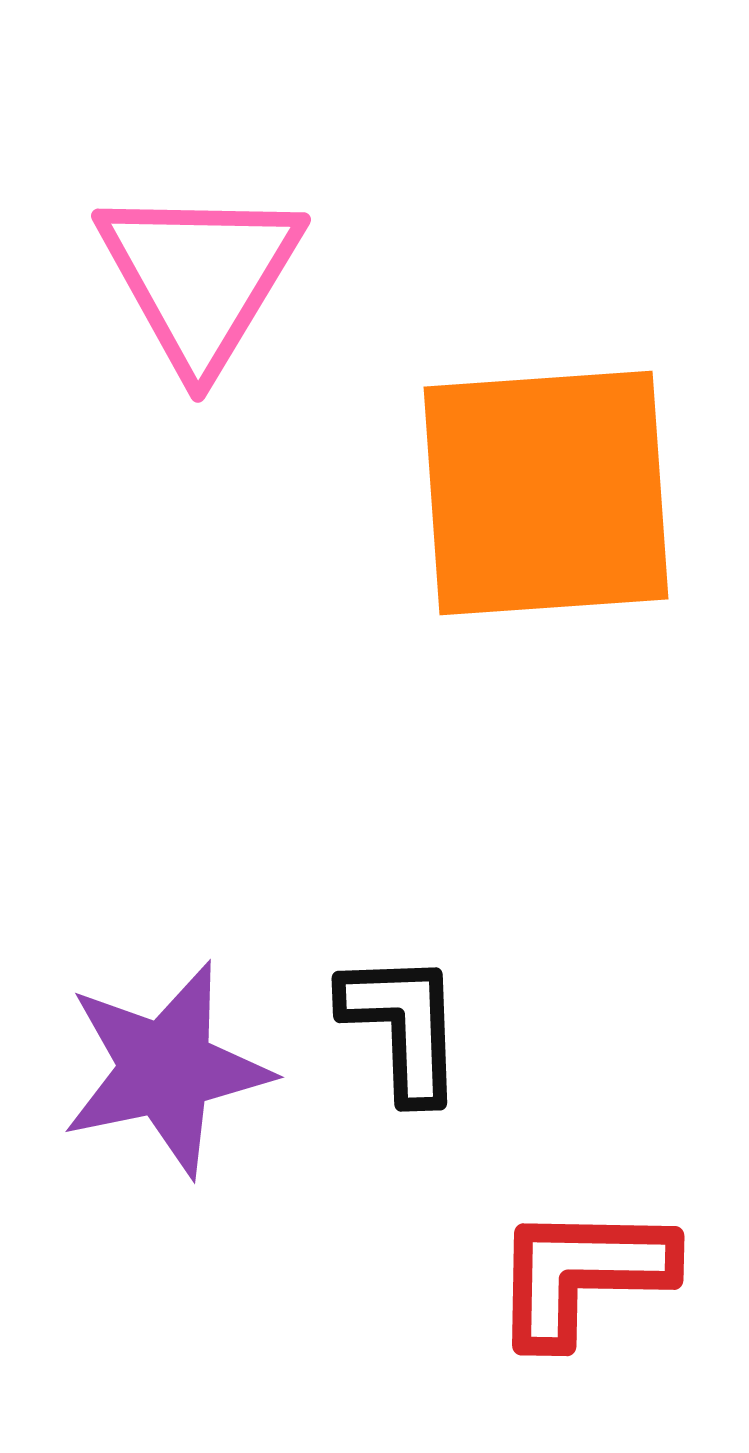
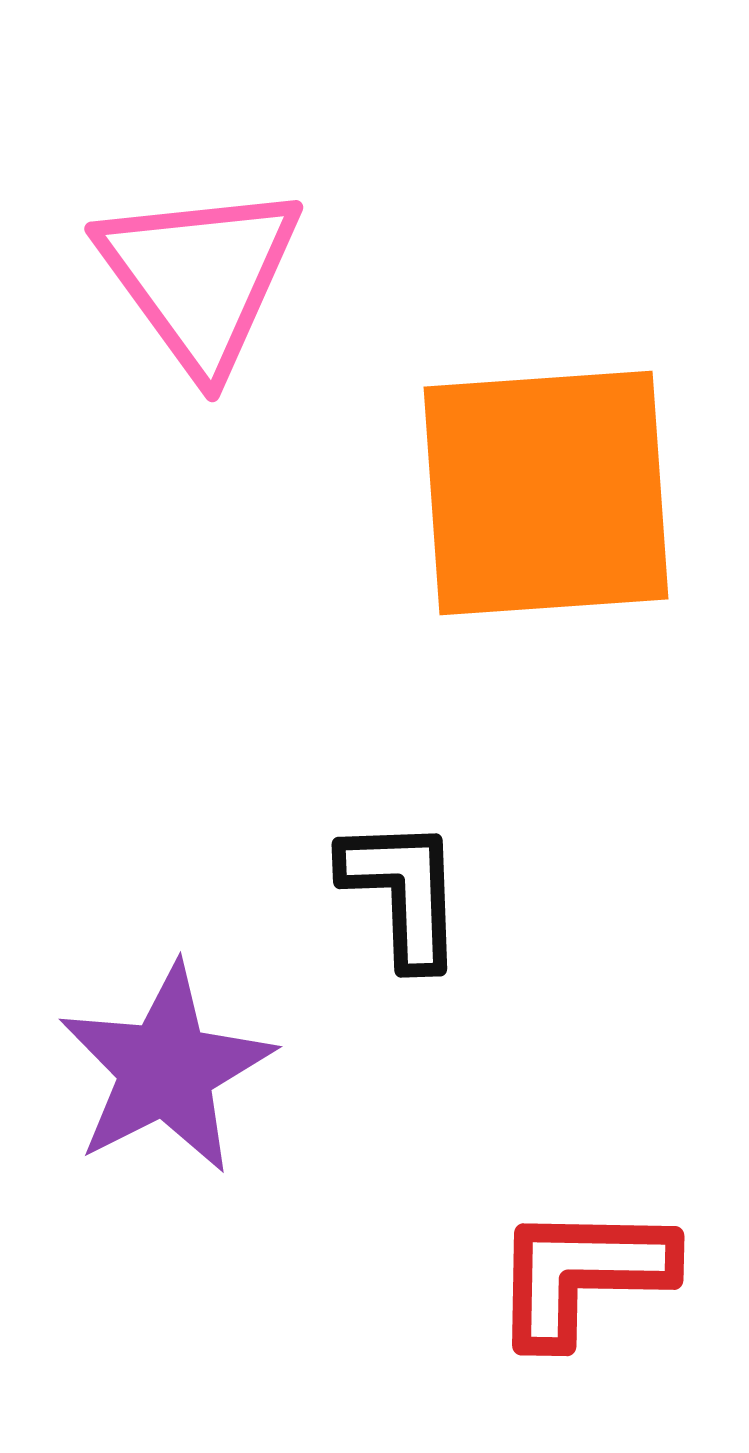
pink triangle: rotated 7 degrees counterclockwise
black L-shape: moved 134 px up
purple star: rotated 15 degrees counterclockwise
